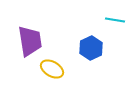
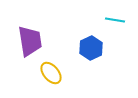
yellow ellipse: moved 1 px left, 4 px down; rotated 20 degrees clockwise
